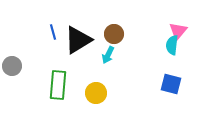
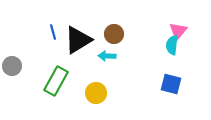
cyan arrow: moved 1 px left, 1 px down; rotated 66 degrees clockwise
green rectangle: moved 2 px left, 4 px up; rotated 24 degrees clockwise
